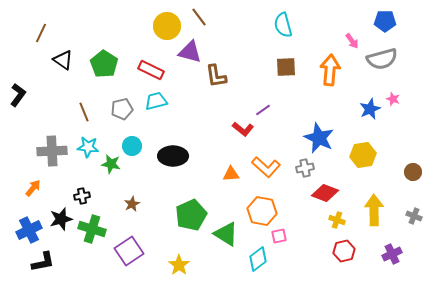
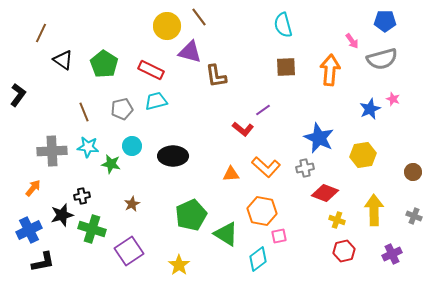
black star at (61, 219): moved 1 px right, 4 px up
